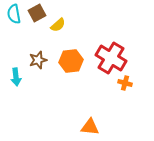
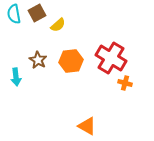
brown star: rotated 24 degrees counterclockwise
orange triangle: moved 3 px left, 1 px up; rotated 24 degrees clockwise
